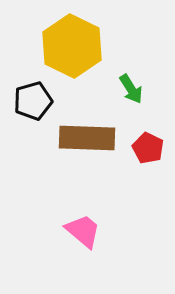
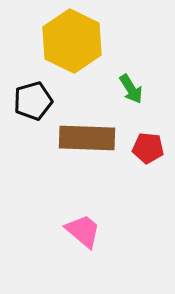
yellow hexagon: moved 5 px up
red pentagon: rotated 20 degrees counterclockwise
